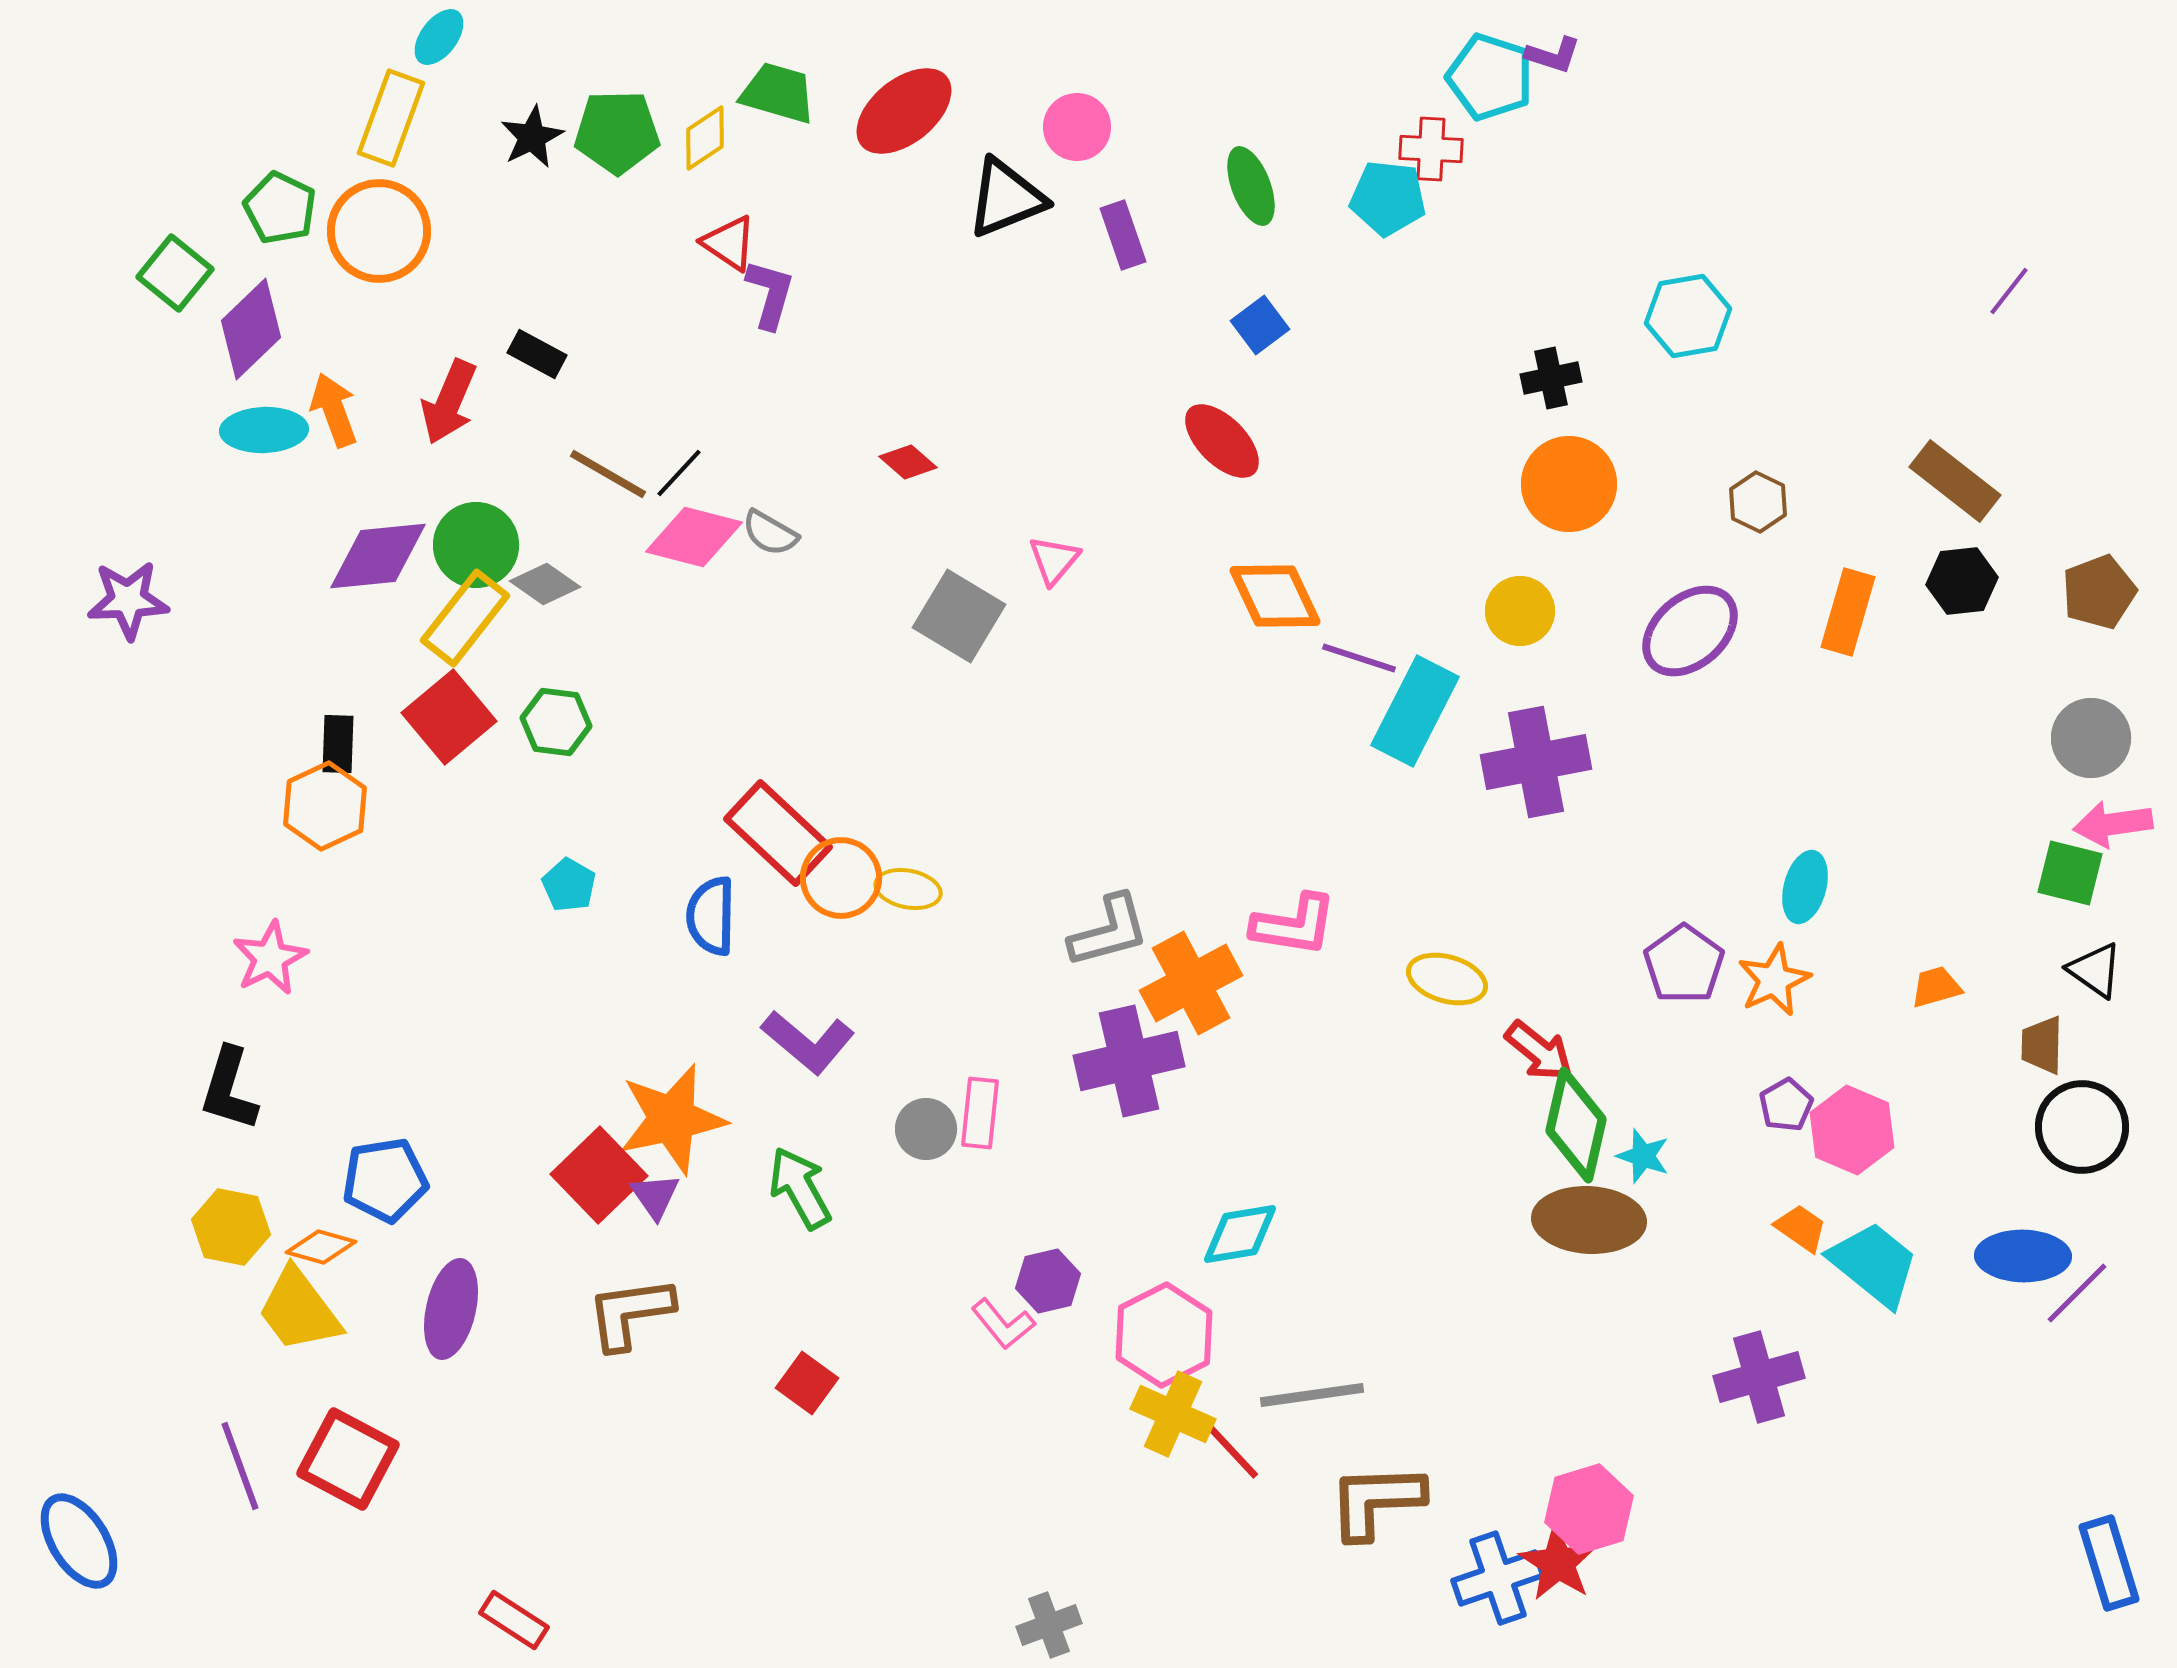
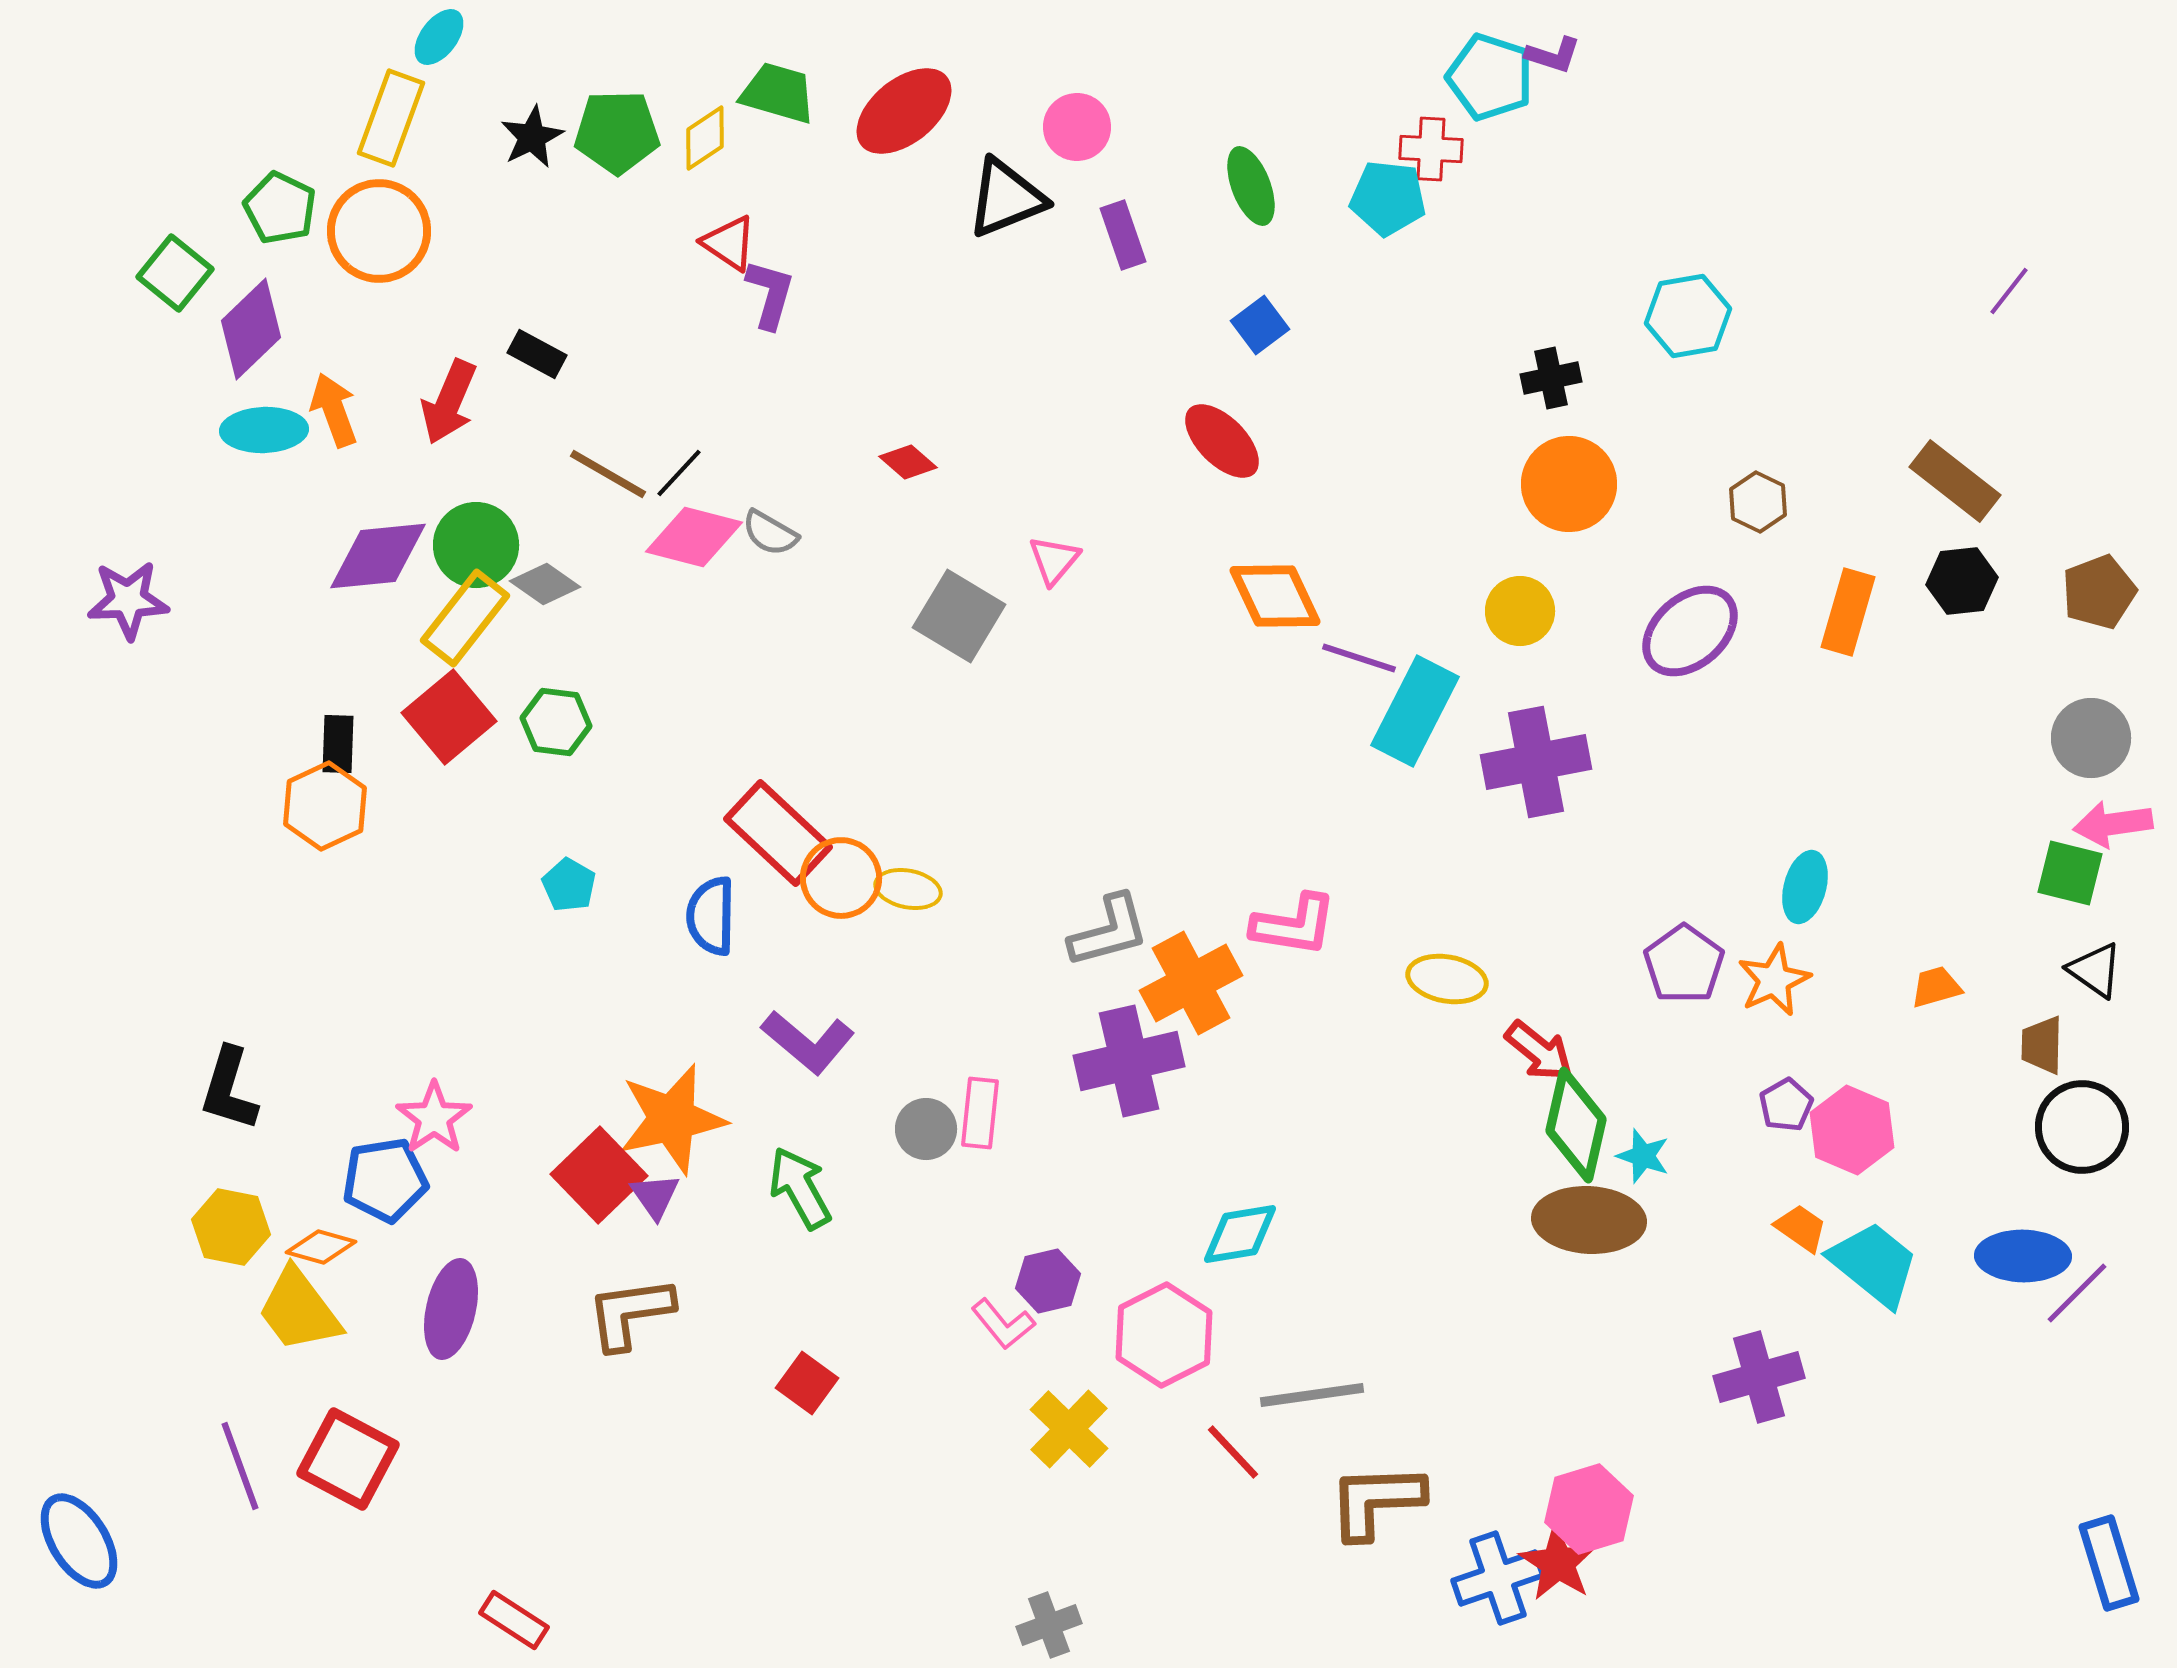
pink star at (270, 958): moved 164 px right, 160 px down; rotated 8 degrees counterclockwise
yellow ellipse at (1447, 979): rotated 6 degrees counterclockwise
yellow cross at (1173, 1414): moved 104 px left, 15 px down; rotated 20 degrees clockwise
